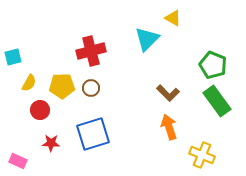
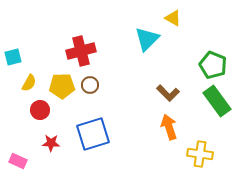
red cross: moved 10 px left
brown circle: moved 1 px left, 3 px up
yellow cross: moved 2 px left, 1 px up; rotated 15 degrees counterclockwise
